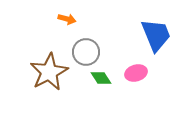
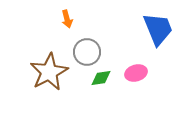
orange arrow: rotated 60 degrees clockwise
blue trapezoid: moved 2 px right, 6 px up
gray circle: moved 1 px right
green diamond: rotated 65 degrees counterclockwise
